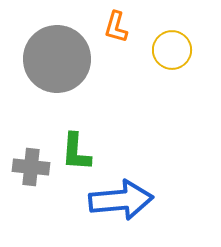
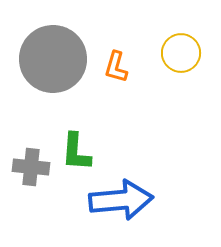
orange L-shape: moved 40 px down
yellow circle: moved 9 px right, 3 px down
gray circle: moved 4 px left
